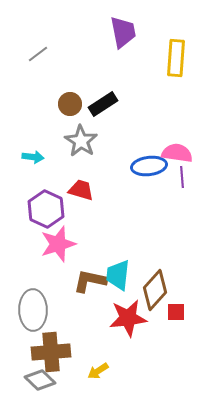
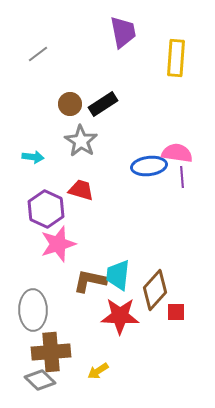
red star: moved 8 px left, 2 px up; rotated 9 degrees clockwise
